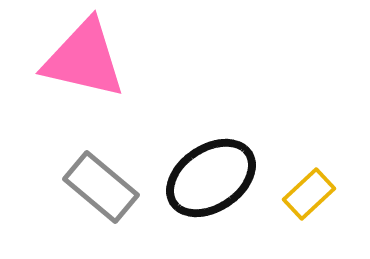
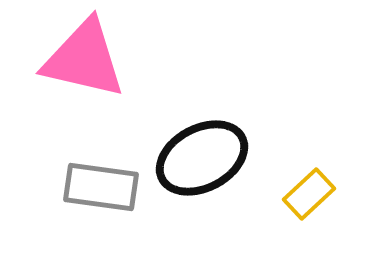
black ellipse: moved 9 px left, 20 px up; rotated 6 degrees clockwise
gray rectangle: rotated 32 degrees counterclockwise
